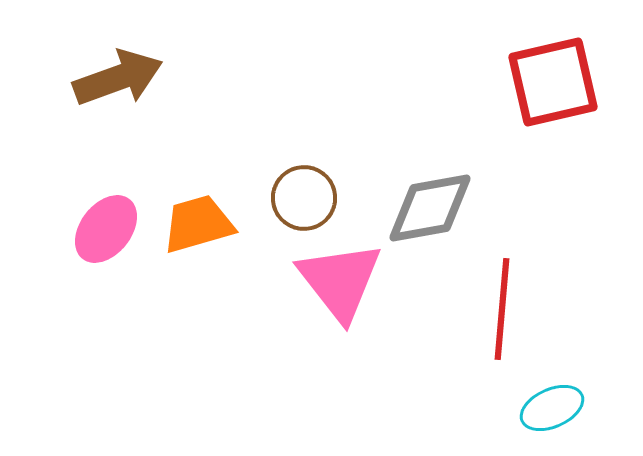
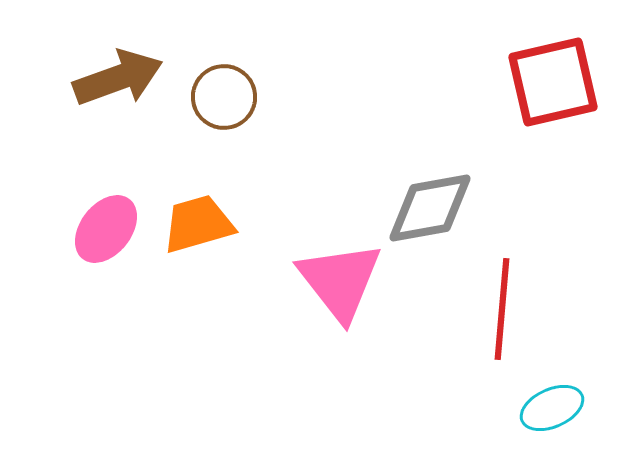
brown circle: moved 80 px left, 101 px up
